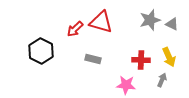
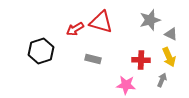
gray triangle: moved 1 px left, 10 px down
red arrow: rotated 12 degrees clockwise
black hexagon: rotated 15 degrees clockwise
